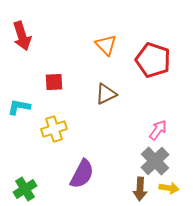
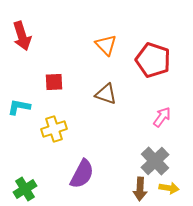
brown triangle: rotated 45 degrees clockwise
pink arrow: moved 4 px right, 13 px up
